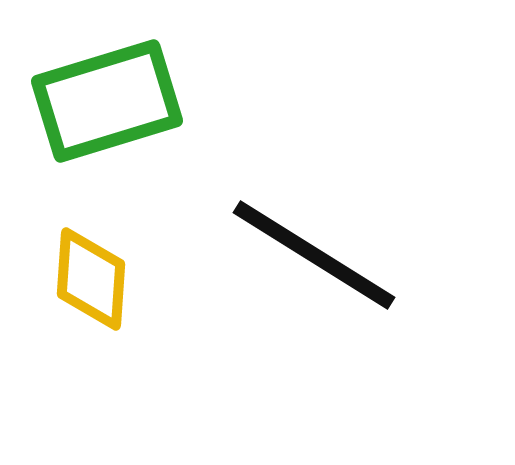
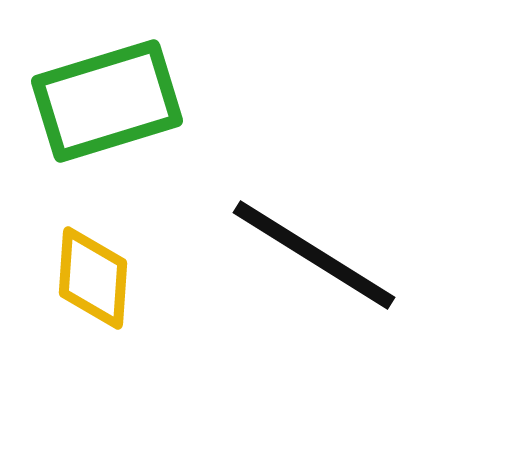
yellow diamond: moved 2 px right, 1 px up
